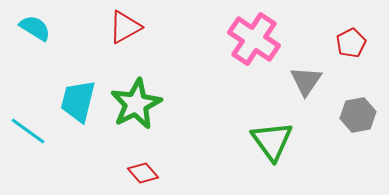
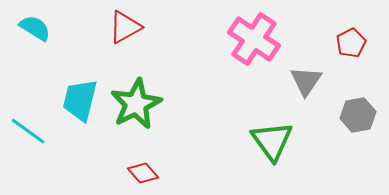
cyan trapezoid: moved 2 px right, 1 px up
